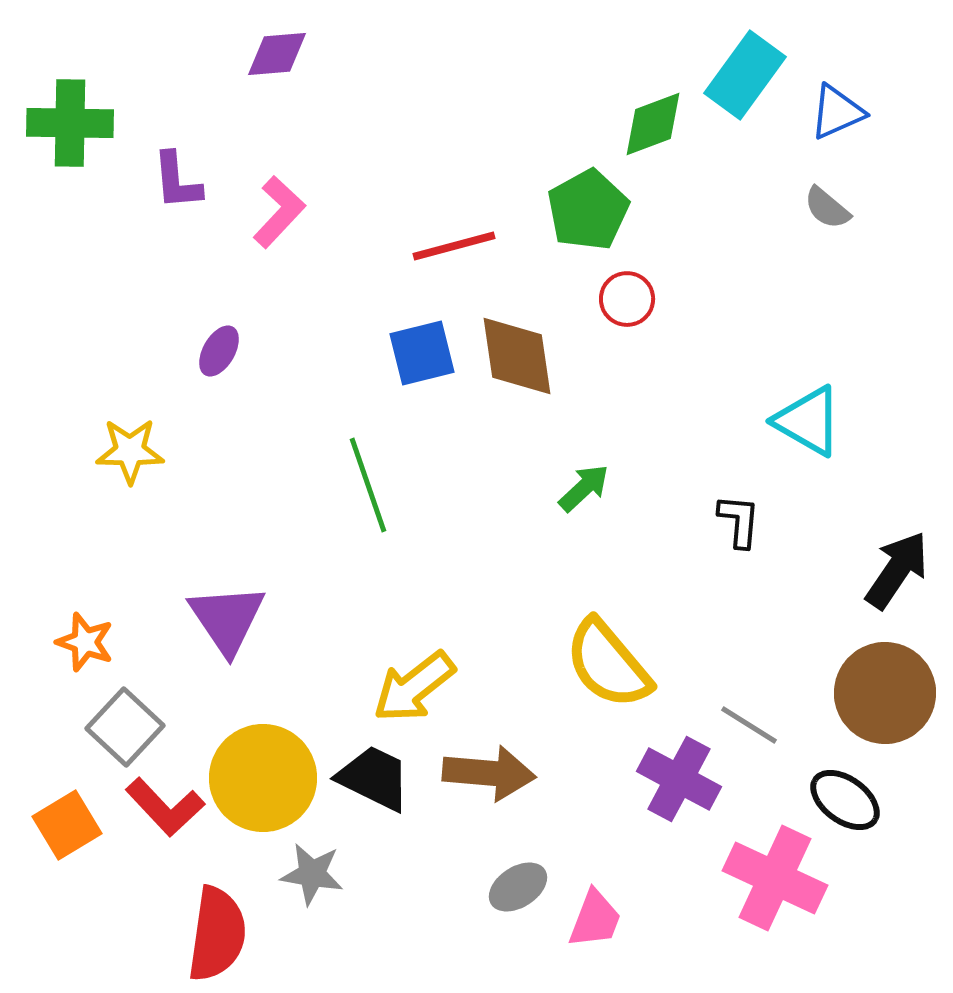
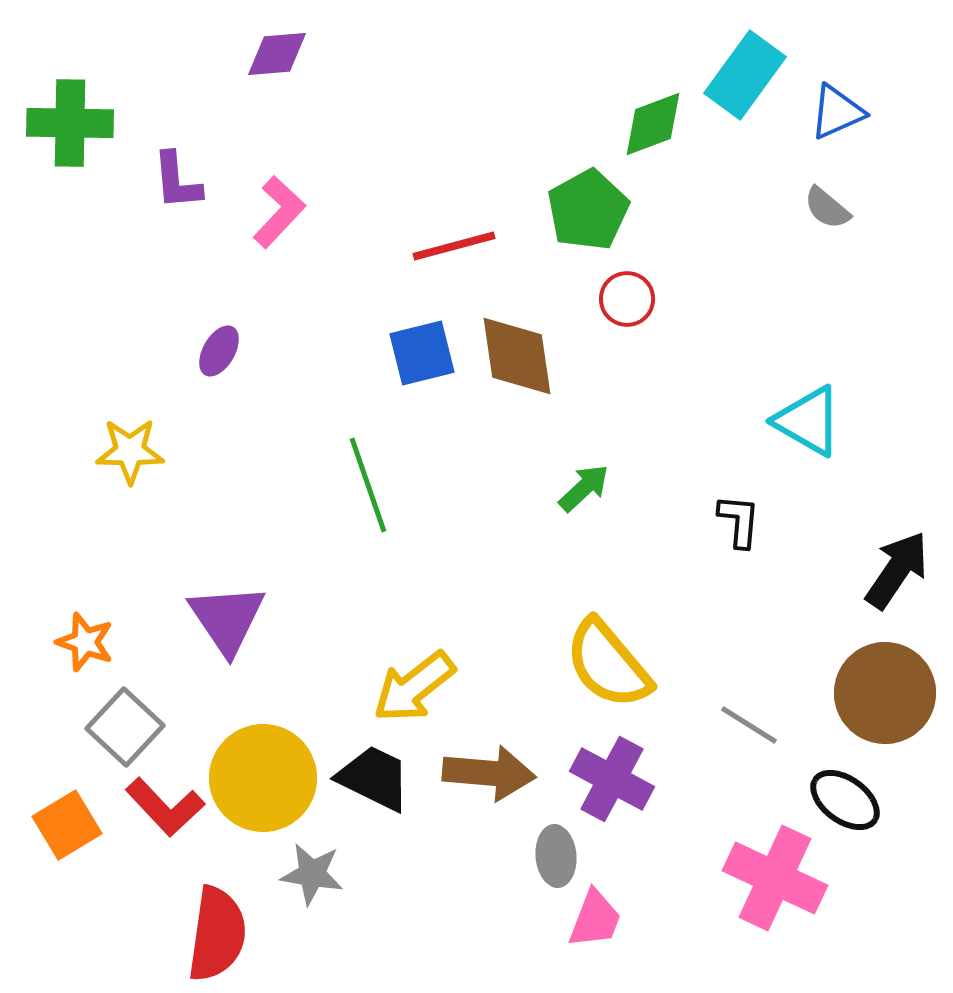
purple cross: moved 67 px left
gray ellipse: moved 38 px right, 31 px up; rotated 62 degrees counterclockwise
